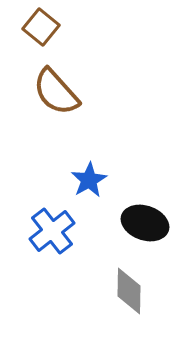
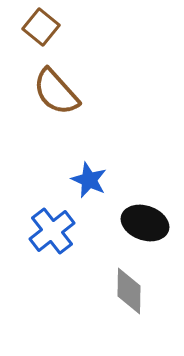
blue star: rotated 18 degrees counterclockwise
